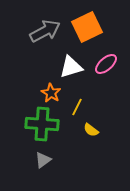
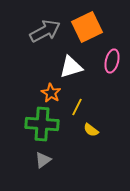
pink ellipse: moved 6 px right, 3 px up; rotated 35 degrees counterclockwise
